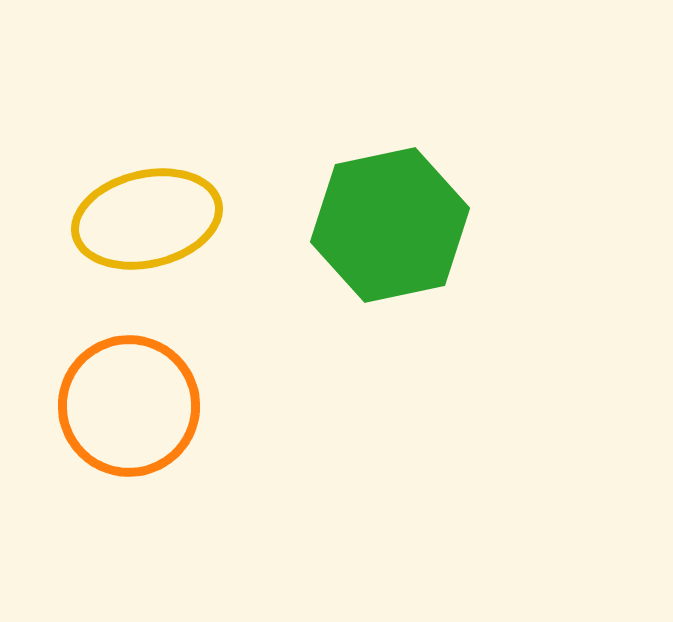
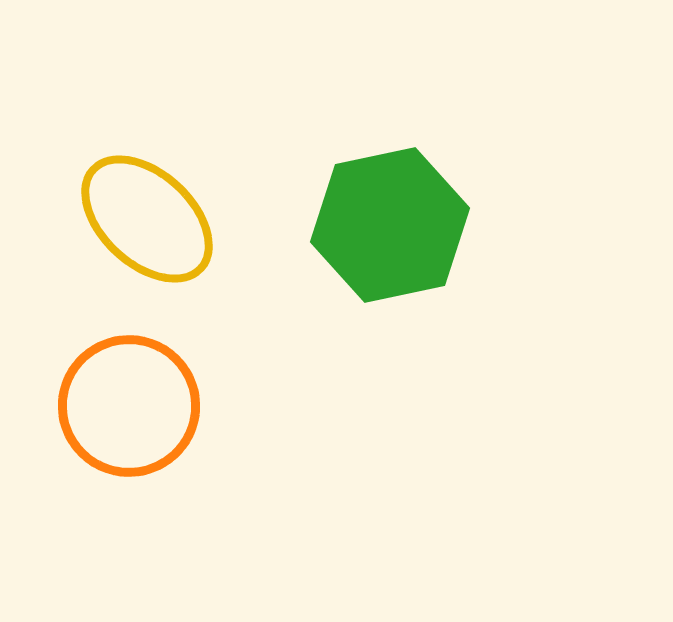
yellow ellipse: rotated 56 degrees clockwise
